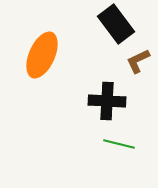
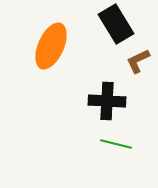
black rectangle: rotated 6 degrees clockwise
orange ellipse: moved 9 px right, 9 px up
green line: moved 3 px left
